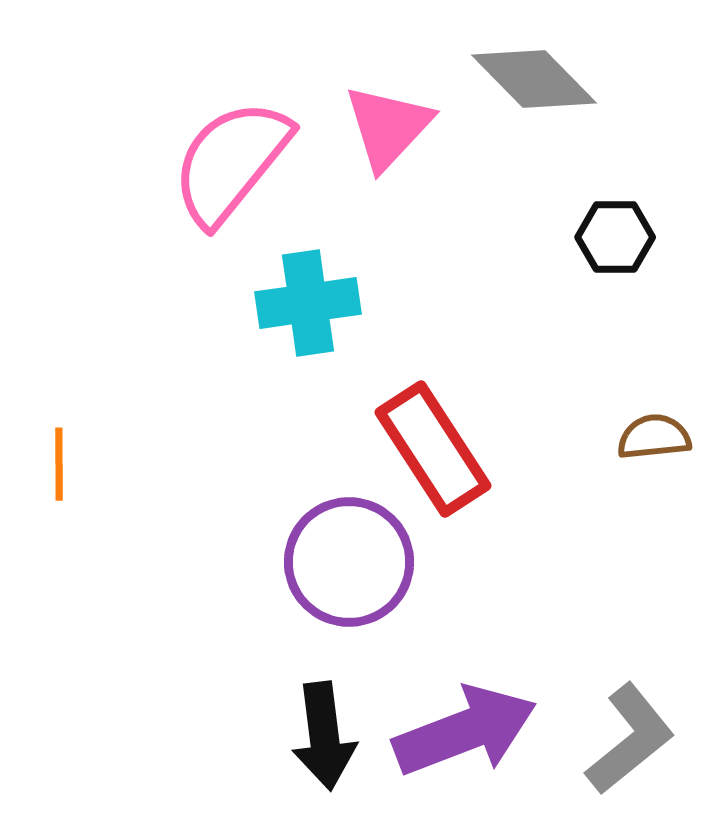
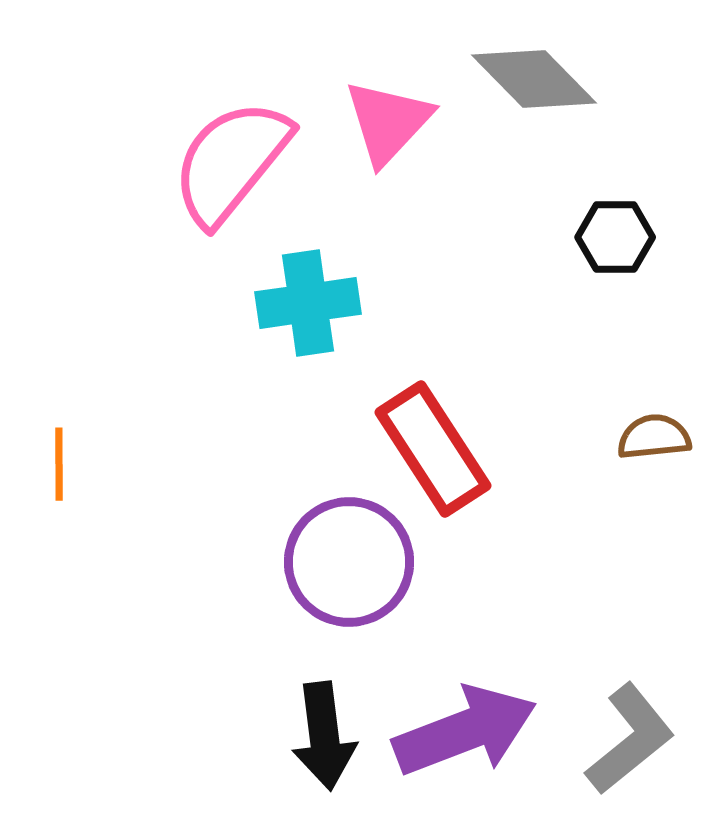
pink triangle: moved 5 px up
